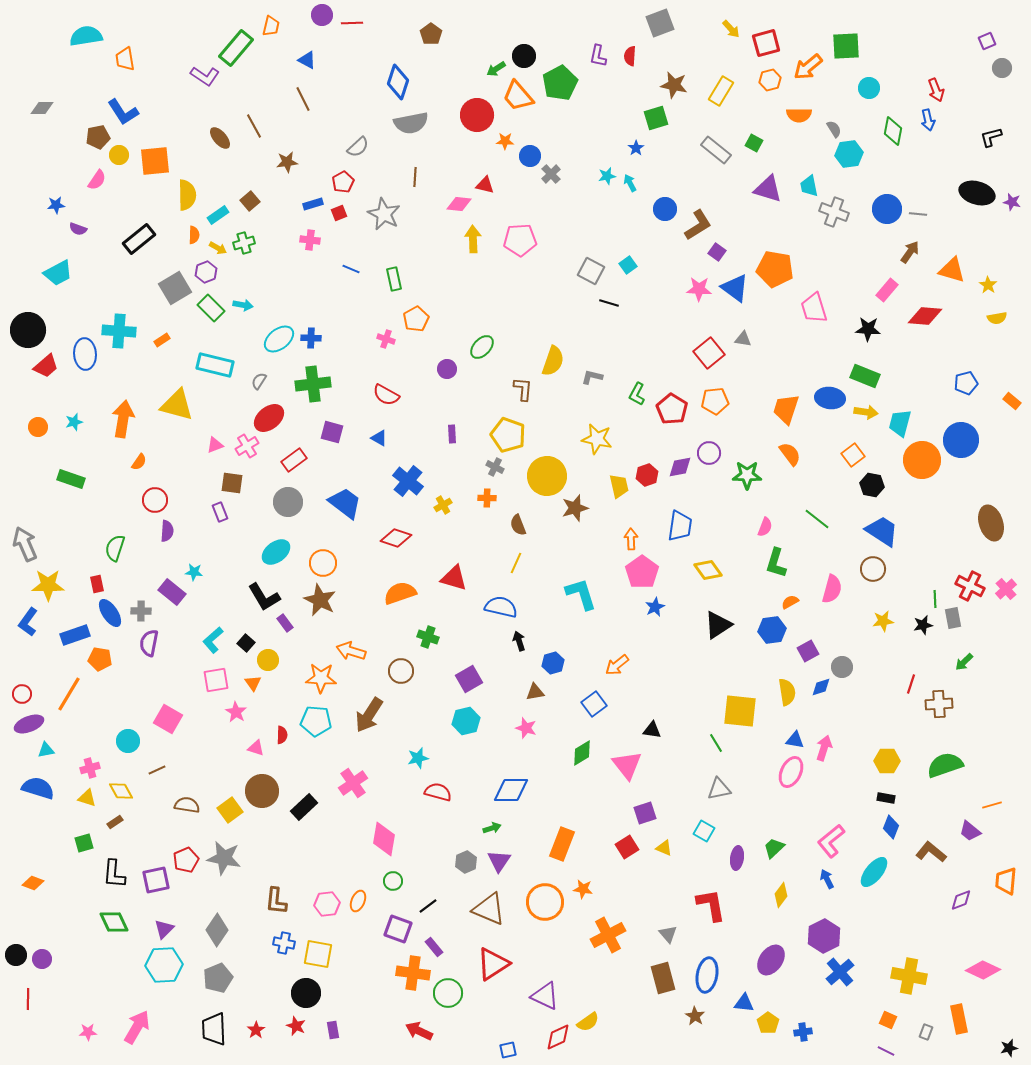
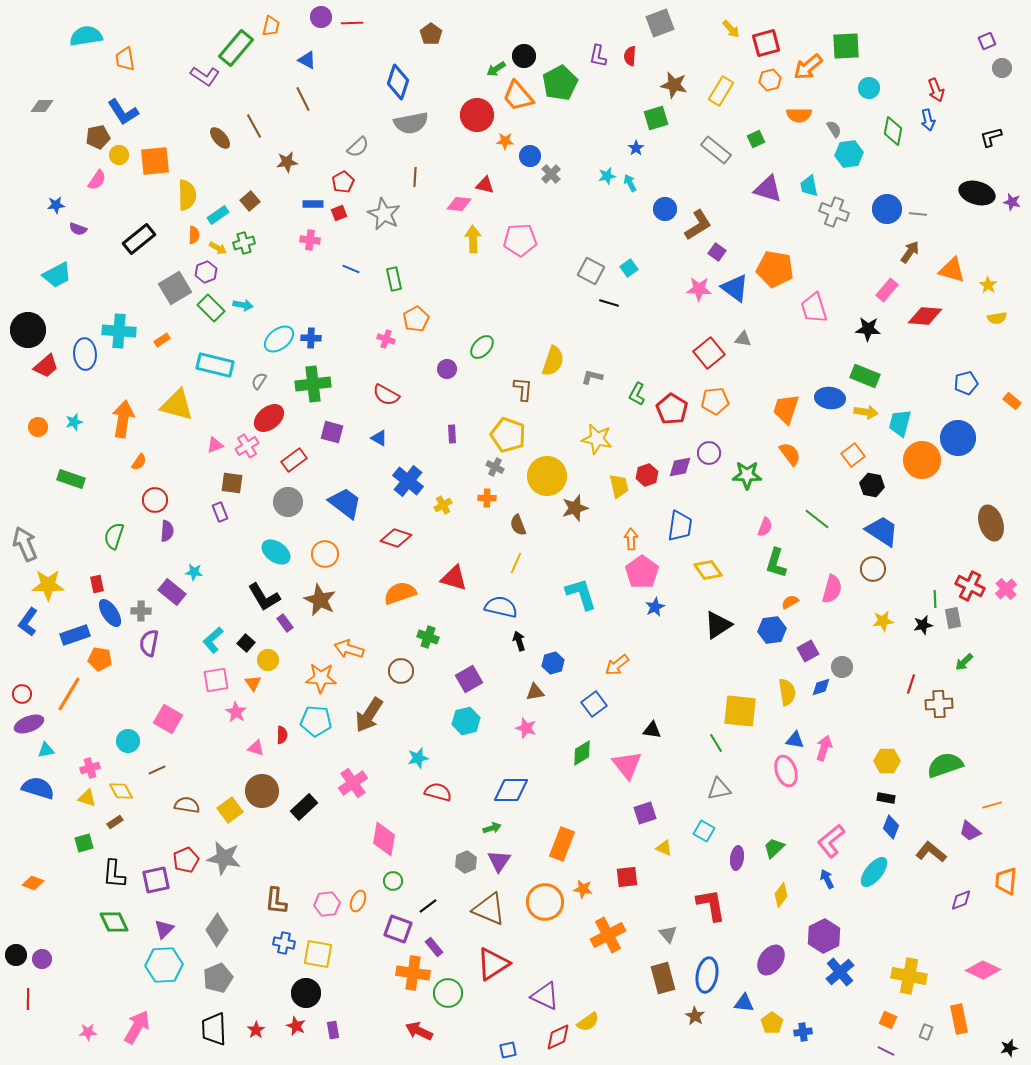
purple circle at (322, 15): moved 1 px left, 2 px down
gray diamond at (42, 108): moved 2 px up
green square at (754, 143): moved 2 px right, 4 px up; rotated 36 degrees clockwise
blue rectangle at (313, 204): rotated 18 degrees clockwise
cyan square at (628, 265): moved 1 px right, 3 px down
cyan trapezoid at (58, 273): moved 1 px left, 2 px down
blue circle at (961, 440): moved 3 px left, 2 px up
green semicircle at (115, 548): moved 1 px left, 12 px up
cyan ellipse at (276, 552): rotated 72 degrees clockwise
orange circle at (323, 563): moved 2 px right, 9 px up
orange arrow at (351, 651): moved 2 px left, 2 px up
pink ellipse at (791, 772): moved 5 px left, 1 px up; rotated 44 degrees counterclockwise
red square at (627, 847): moved 30 px down; rotated 25 degrees clockwise
yellow pentagon at (768, 1023): moved 4 px right
